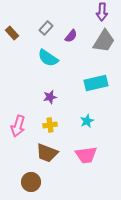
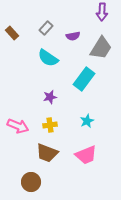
purple semicircle: moved 2 px right; rotated 40 degrees clockwise
gray trapezoid: moved 3 px left, 7 px down
cyan rectangle: moved 12 px left, 4 px up; rotated 40 degrees counterclockwise
pink arrow: rotated 85 degrees counterclockwise
pink trapezoid: rotated 15 degrees counterclockwise
